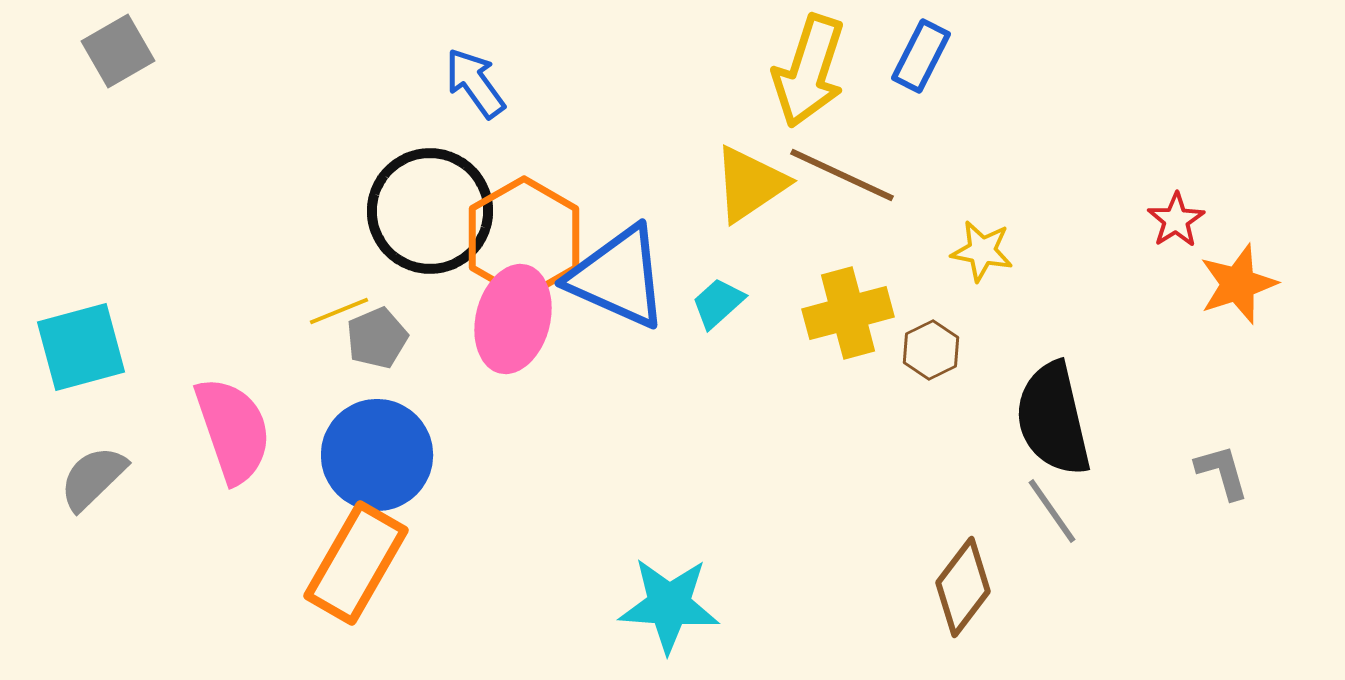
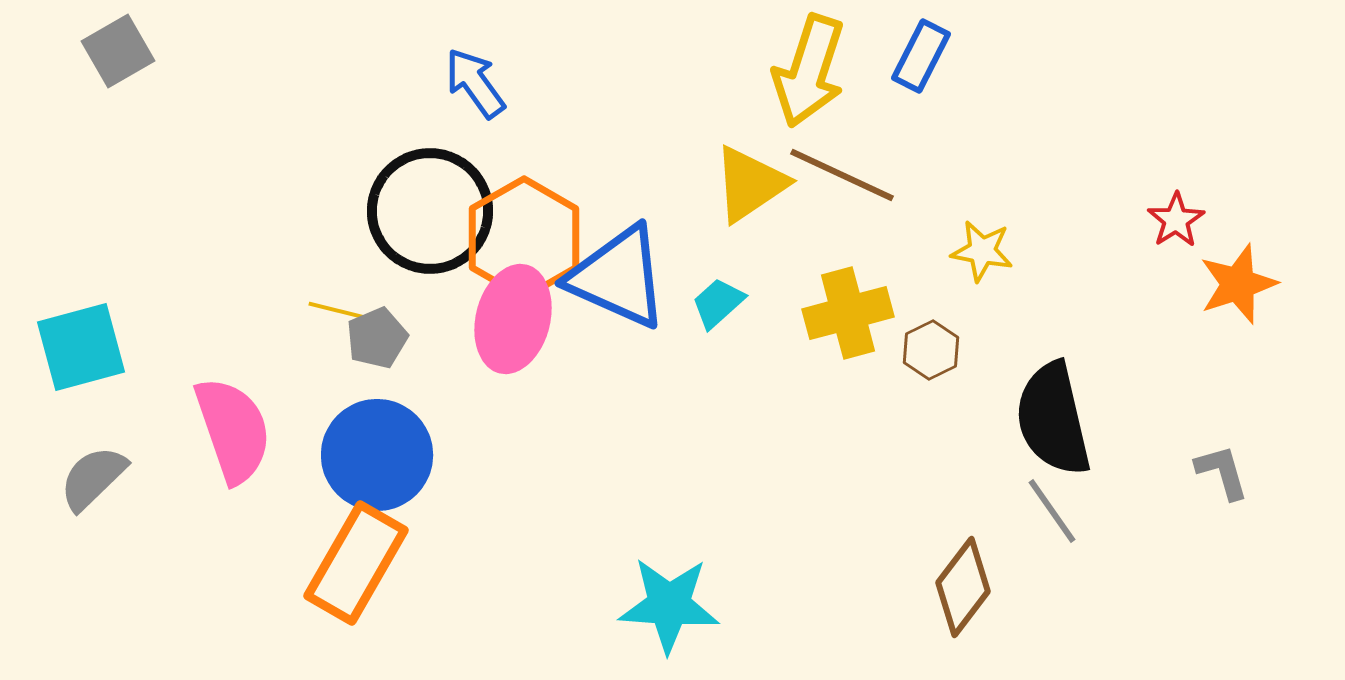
yellow line: rotated 36 degrees clockwise
